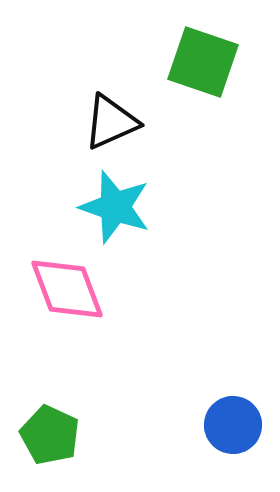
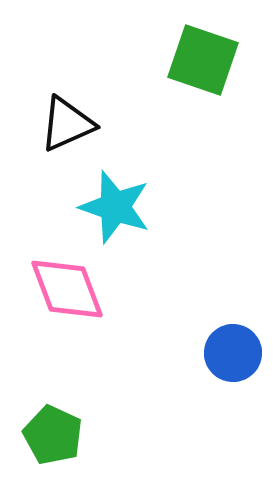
green square: moved 2 px up
black triangle: moved 44 px left, 2 px down
blue circle: moved 72 px up
green pentagon: moved 3 px right
